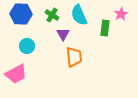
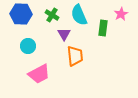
green rectangle: moved 2 px left
purple triangle: moved 1 px right
cyan circle: moved 1 px right
orange trapezoid: moved 1 px right, 1 px up
pink trapezoid: moved 23 px right
